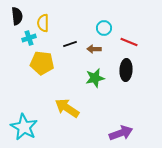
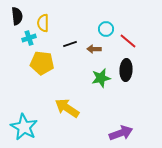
cyan circle: moved 2 px right, 1 px down
red line: moved 1 px left, 1 px up; rotated 18 degrees clockwise
green star: moved 6 px right
